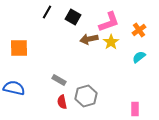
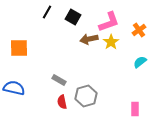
cyan semicircle: moved 1 px right, 5 px down
